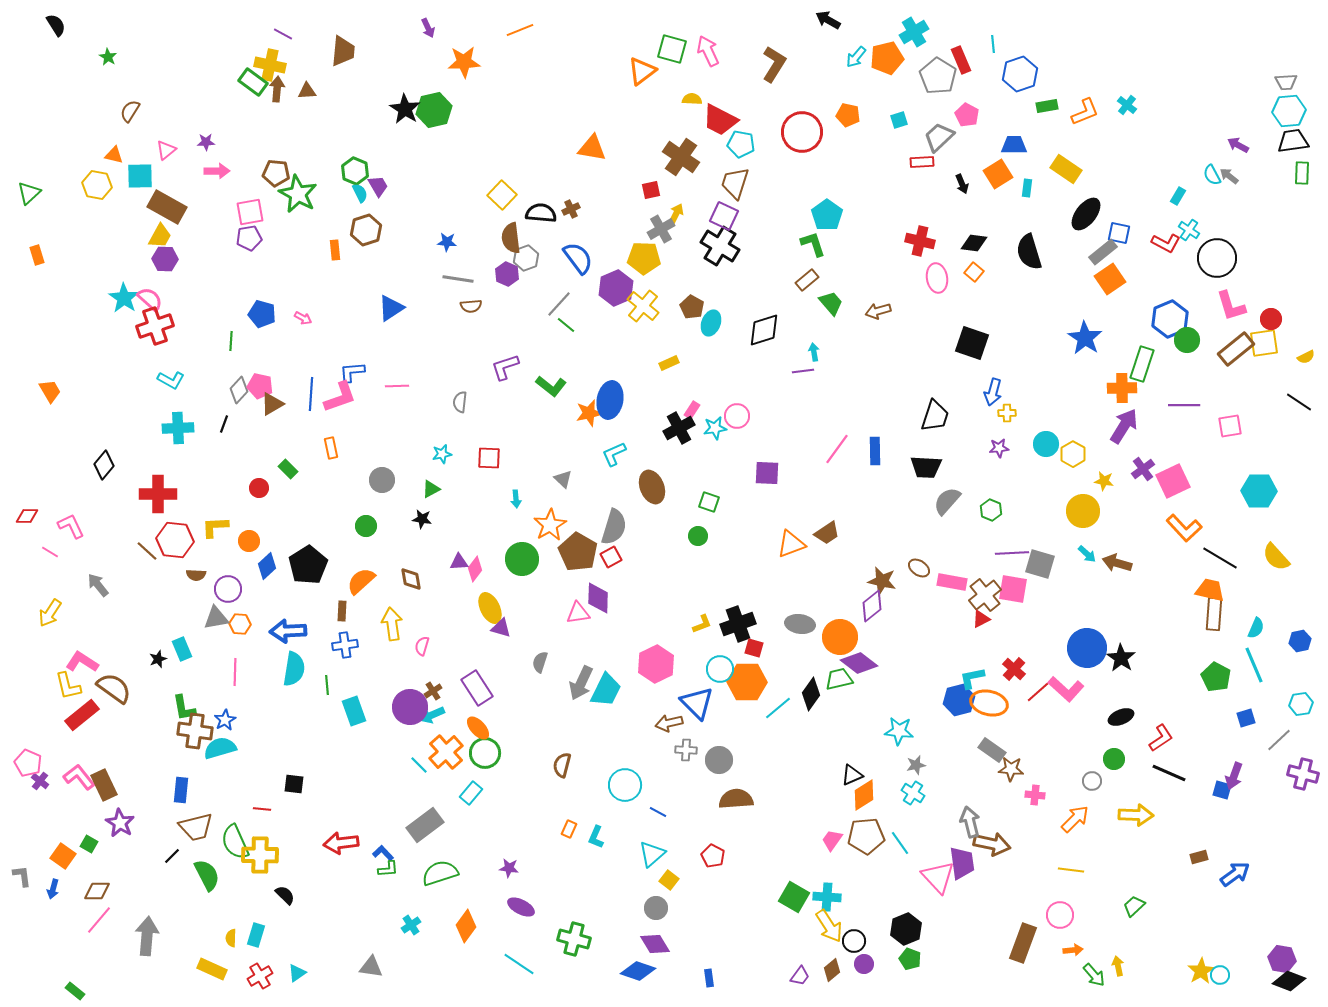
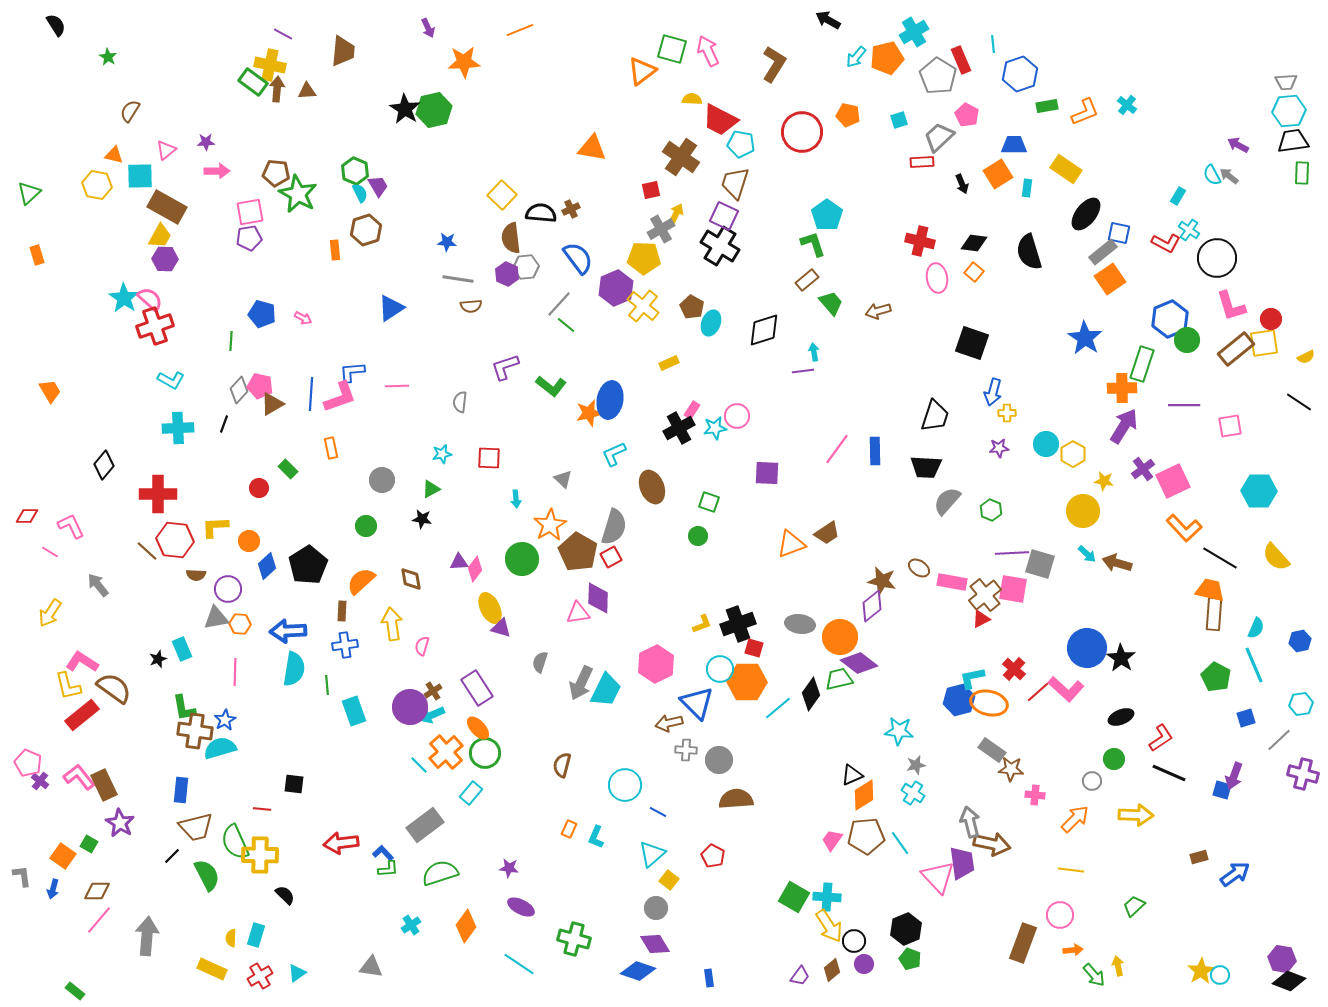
gray hexagon at (526, 258): moved 9 px down; rotated 15 degrees clockwise
